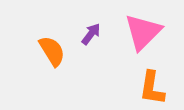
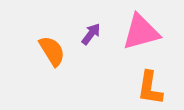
pink triangle: moved 2 px left; rotated 30 degrees clockwise
orange L-shape: moved 2 px left
